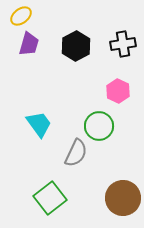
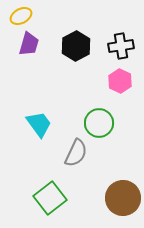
yellow ellipse: rotated 10 degrees clockwise
black cross: moved 2 px left, 2 px down
pink hexagon: moved 2 px right, 10 px up
green circle: moved 3 px up
